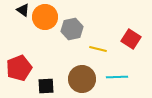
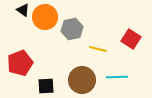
red pentagon: moved 1 px right, 5 px up
brown circle: moved 1 px down
